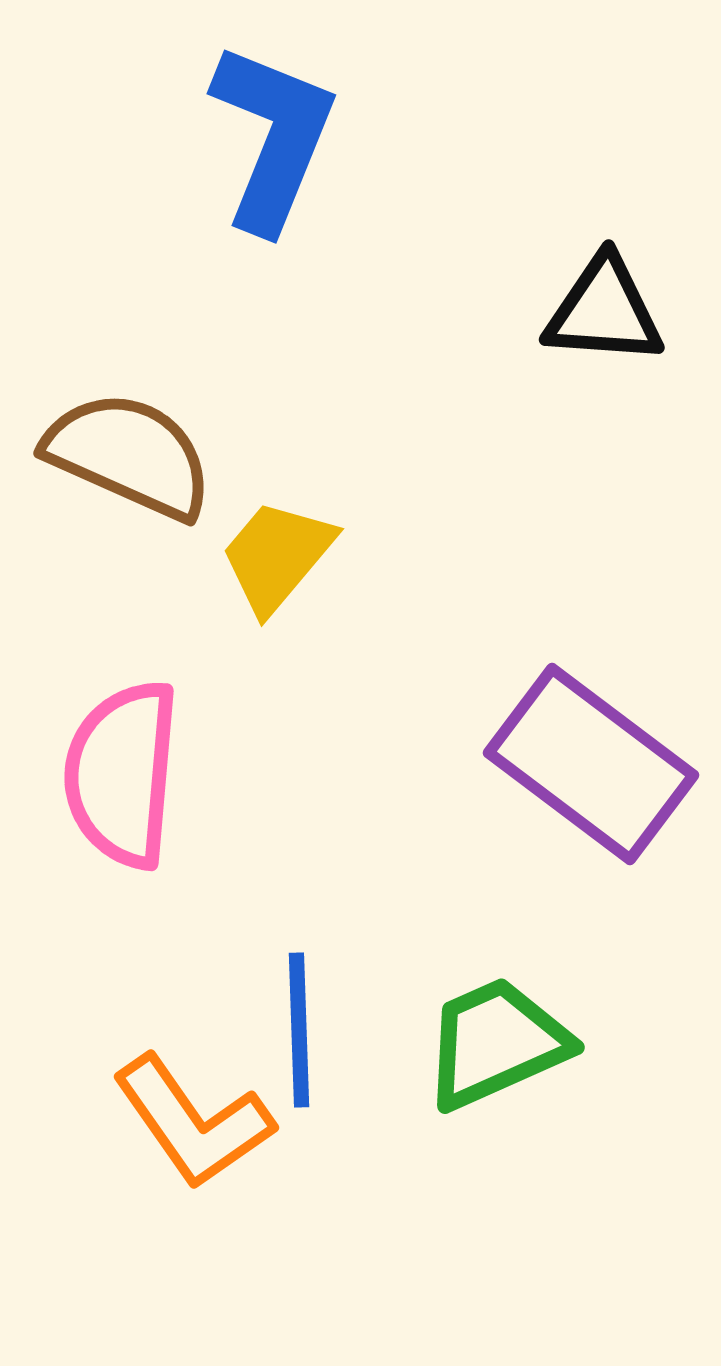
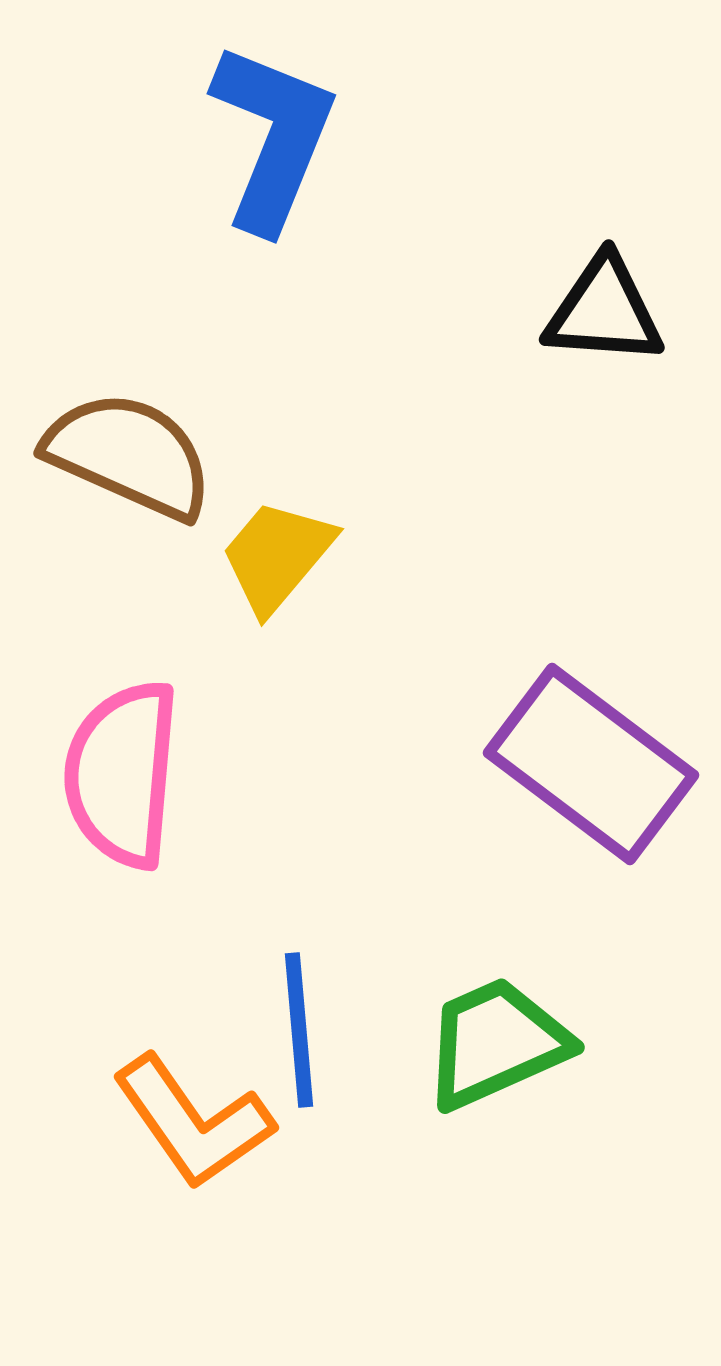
blue line: rotated 3 degrees counterclockwise
